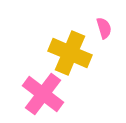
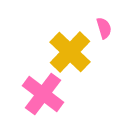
yellow cross: moved 1 px up; rotated 21 degrees clockwise
